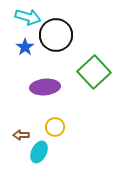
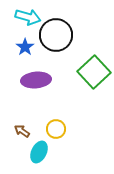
purple ellipse: moved 9 px left, 7 px up
yellow circle: moved 1 px right, 2 px down
brown arrow: moved 1 px right, 4 px up; rotated 35 degrees clockwise
